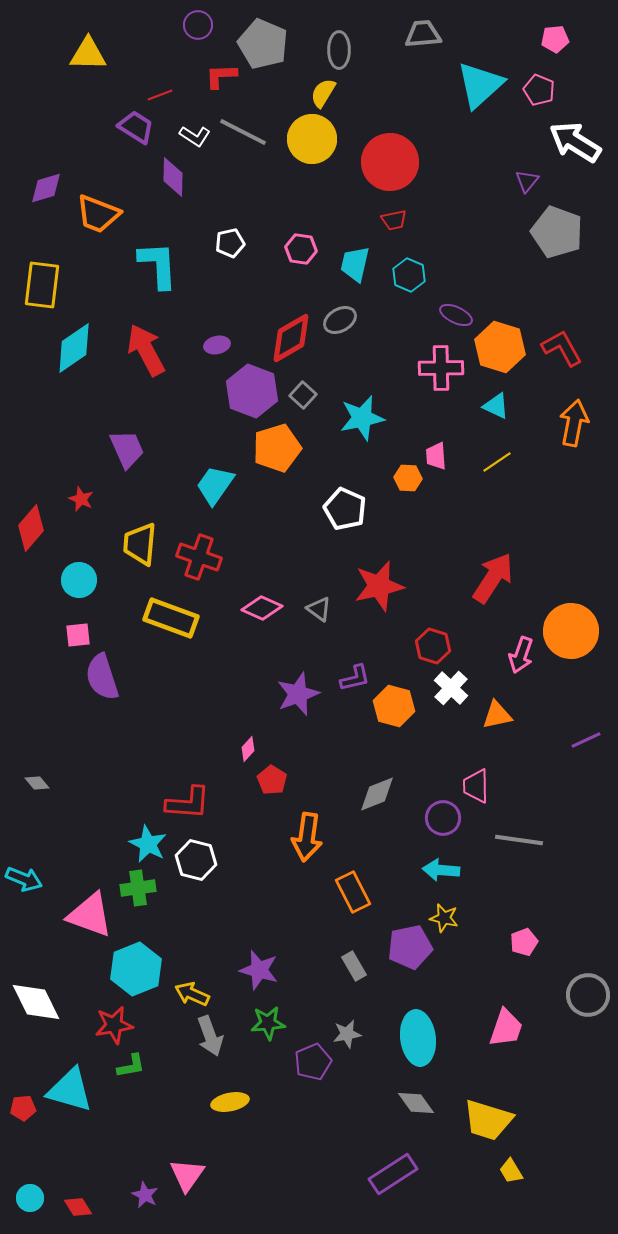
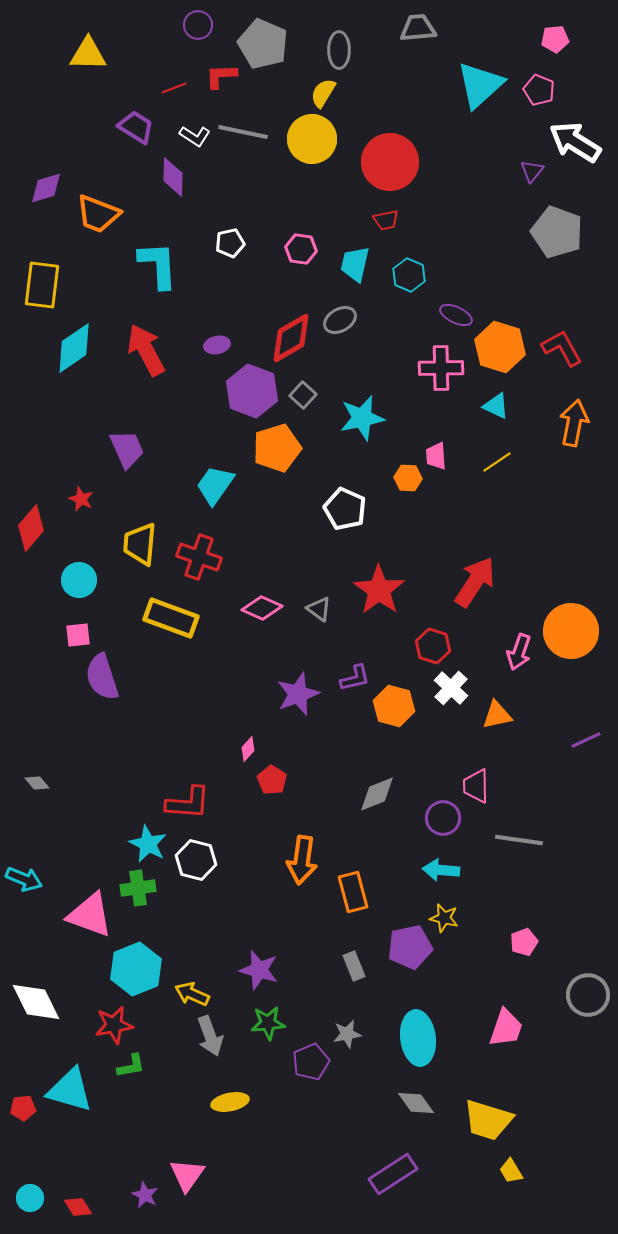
gray trapezoid at (423, 34): moved 5 px left, 6 px up
red line at (160, 95): moved 14 px right, 7 px up
gray line at (243, 132): rotated 15 degrees counterclockwise
purple triangle at (527, 181): moved 5 px right, 10 px up
red trapezoid at (394, 220): moved 8 px left
red arrow at (493, 578): moved 18 px left, 4 px down
red star at (379, 586): moved 4 px down; rotated 24 degrees counterclockwise
pink arrow at (521, 655): moved 2 px left, 3 px up
orange arrow at (307, 837): moved 5 px left, 23 px down
orange rectangle at (353, 892): rotated 12 degrees clockwise
gray rectangle at (354, 966): rotated 8 degrees clockwise
purple pentagon at (313, 1062): moved 2 px left
